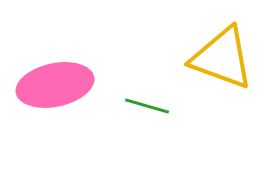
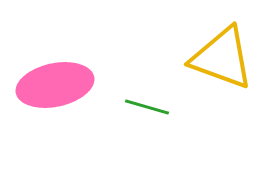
green line: moved 1 px down
